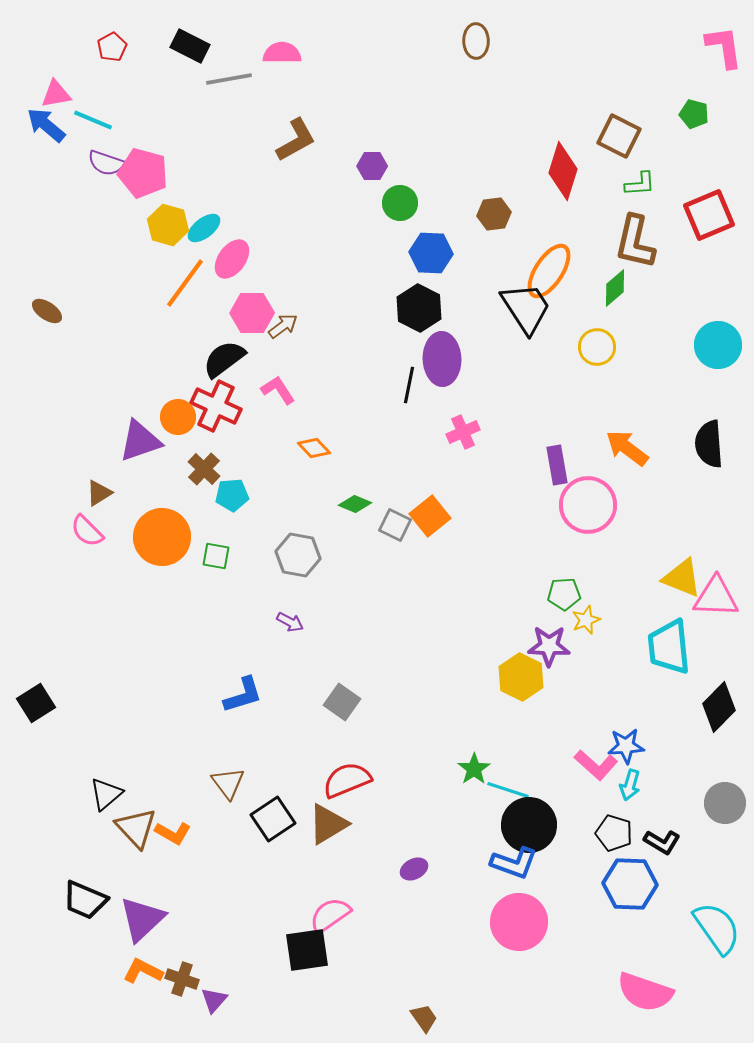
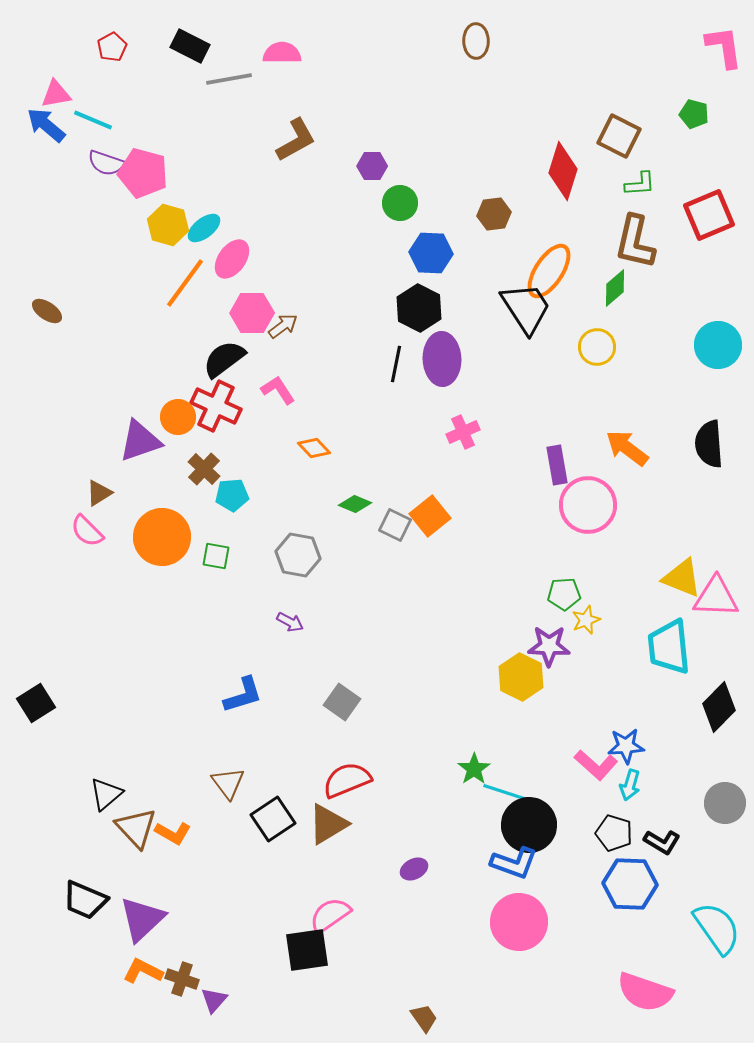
black line at (409, 385): moved 13 px left, 21 px up
cyan line at (508, 790): moved 4 px left, 2 px down
